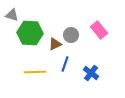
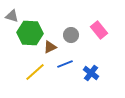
gray triangle: moved 1 px down
brown triangle: moved 5 px left, 3 px down
blue line: rotated 49 degrees clockwise
yellow line: rotated 40 degrees counterclockwise
